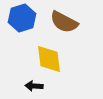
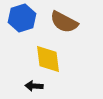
yellow diamond: moved 1 px left
